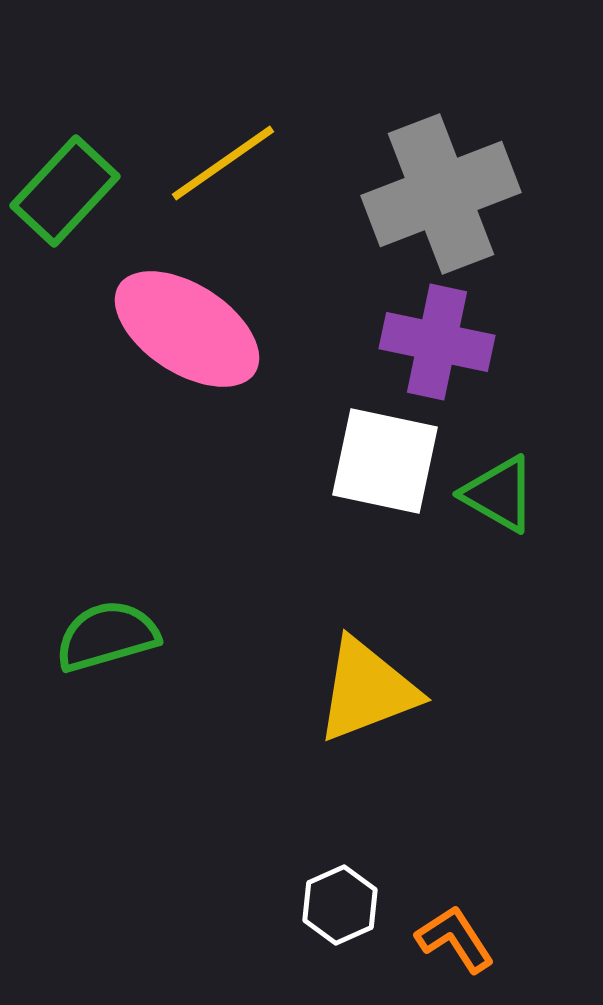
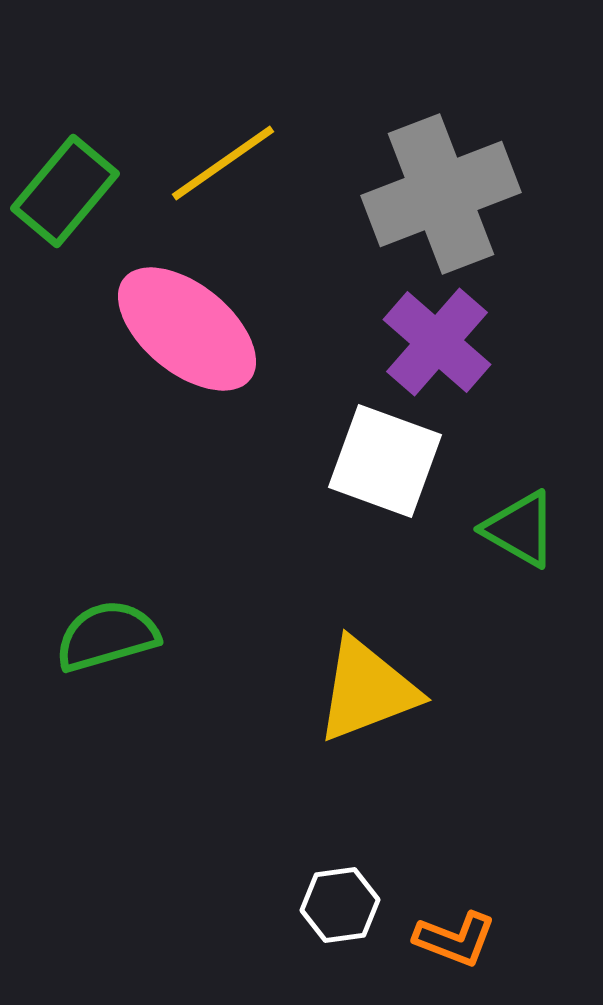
green rectangle: rotated 3 degrees counterclockwise
pink ellipse: rotated 6 degrees clockwise
purple cross: rotated 29 degrees clockwise
white square: rotated 8 degrees clockwise
green triangle: moved 21 px right, 35 px down
white hexagon: rotated 16 degrees clockwise
orange L-shape: rotated 144 degrees clockwise
